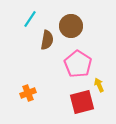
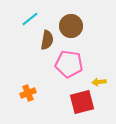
cyan line: rotated 18 degrees clockwise
pink pentagon: moved 9 px left; rotated 24 degrees counterclockwise
yellow arrow: moved 3 px up; rotated 72 degrees counterclockwise
